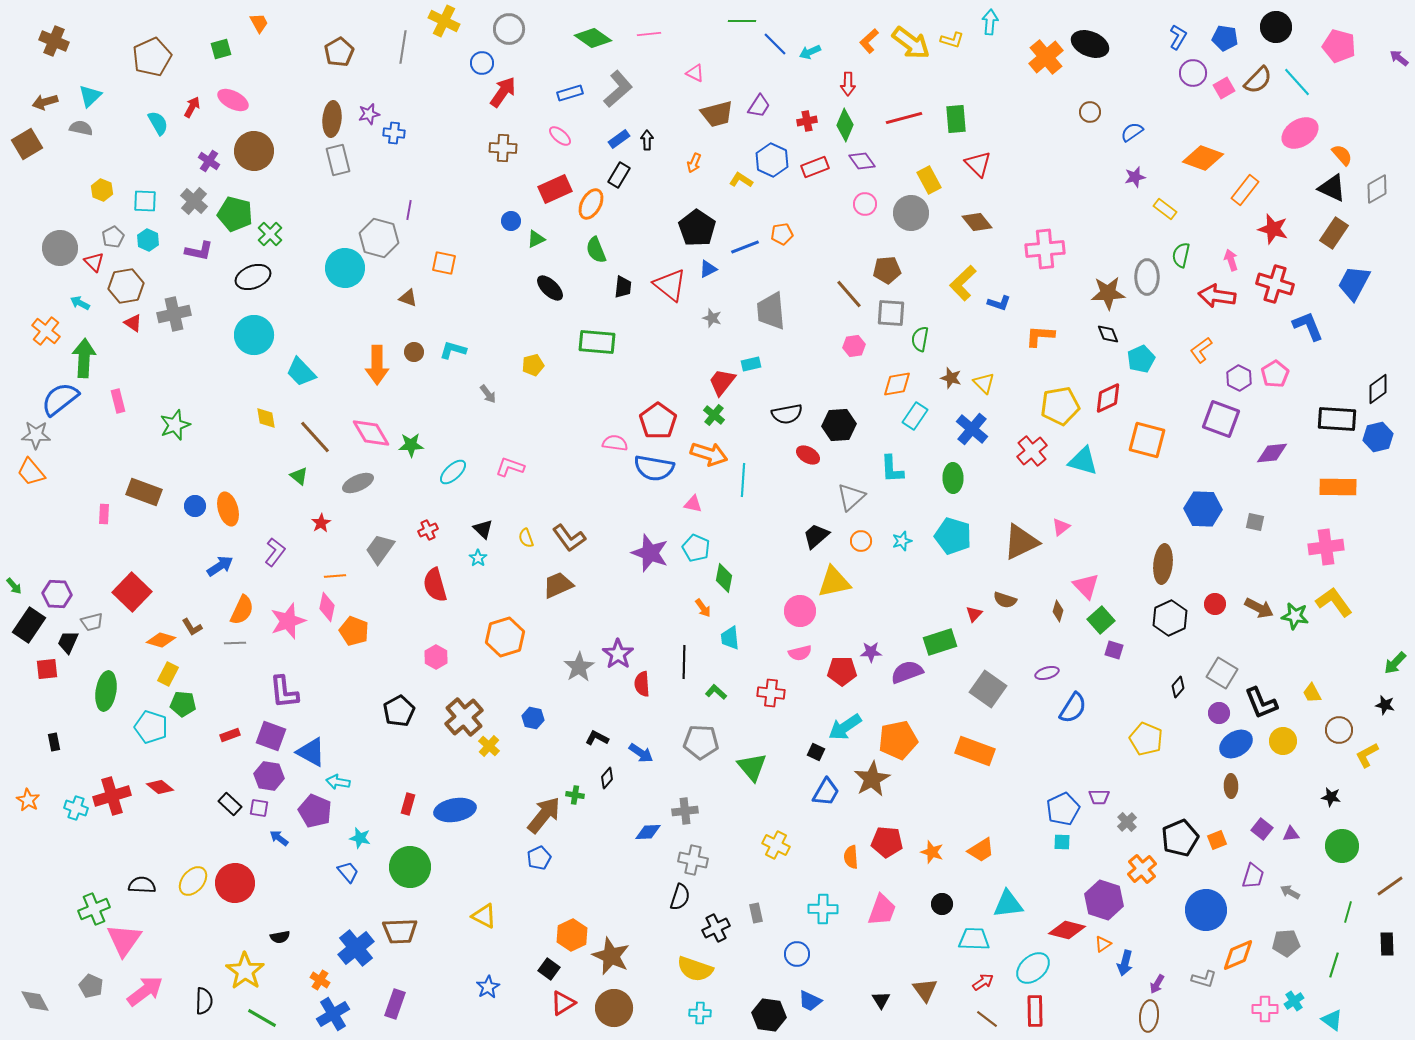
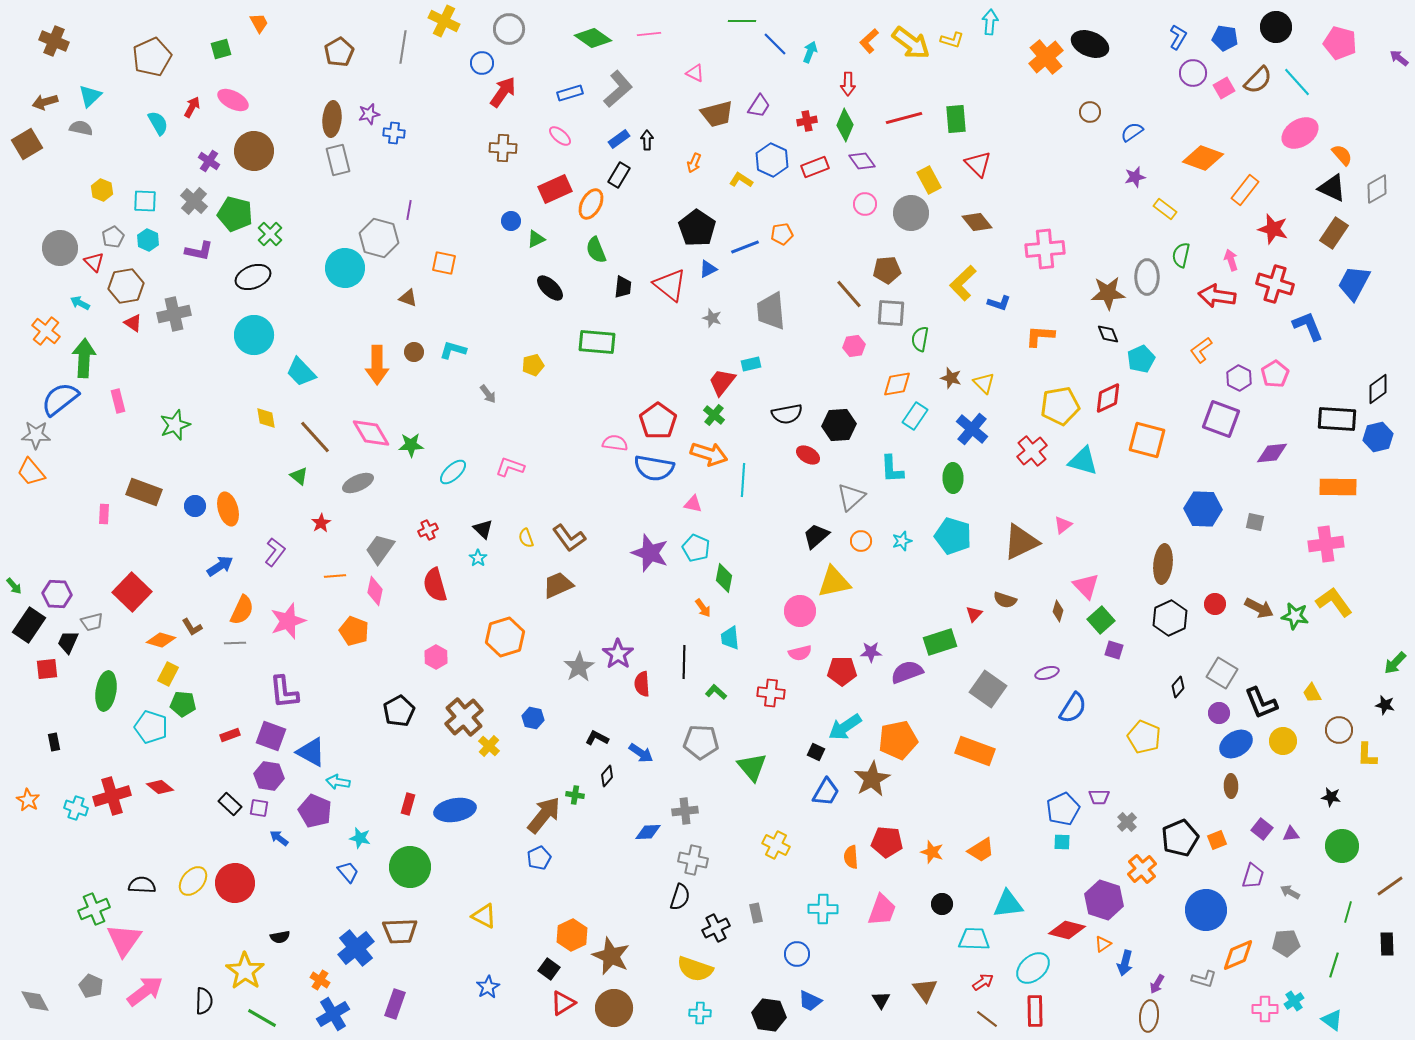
pink pentagon at (1339, 46): moved 1 px right, 3 px up
cyan arrow at (810, 52): rotated 135 degrees clockwise
pink triangle at (1061, 527): moved 2 px right, 2 px up
pink cross at (1326, 547): moved 3 px up
pink diamond at (327, 607): moved 48 px right, 16 px up
yellow pentagon at (1146, 739): moved 2 px left, 2 px up
yellow L-shape at (1367, 755): rotated 60 degrees counterclockwise
black diamond at (607, 778): moved 2 px up
